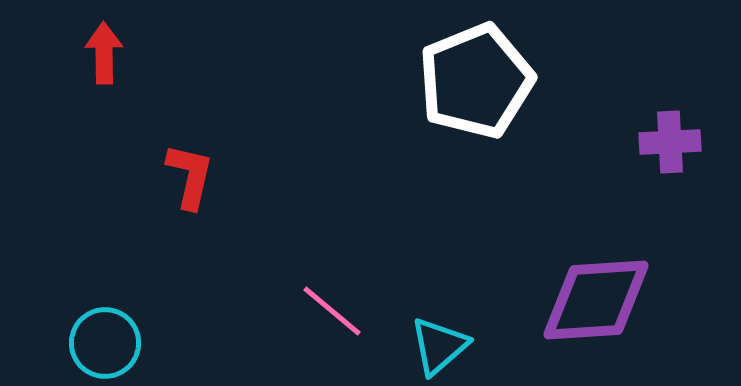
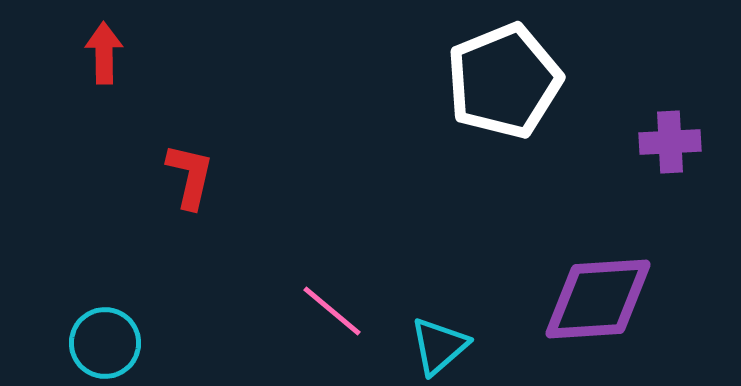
white pentagon: moved 28 px right
purple diamond: moved 2 px right, 1 px up
